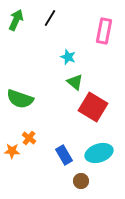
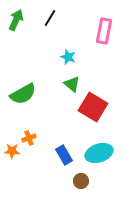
green triangle: moved 3 px left, 2 px down
green semicircle: moved 3 px right, 5 px up; rotated 48 degrees counterclockwise
orange cross: rotated 32 degrees clockwise
